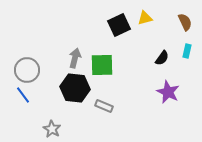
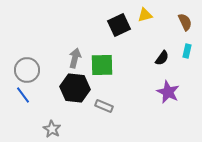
yellow triangle: moved 3 px up
